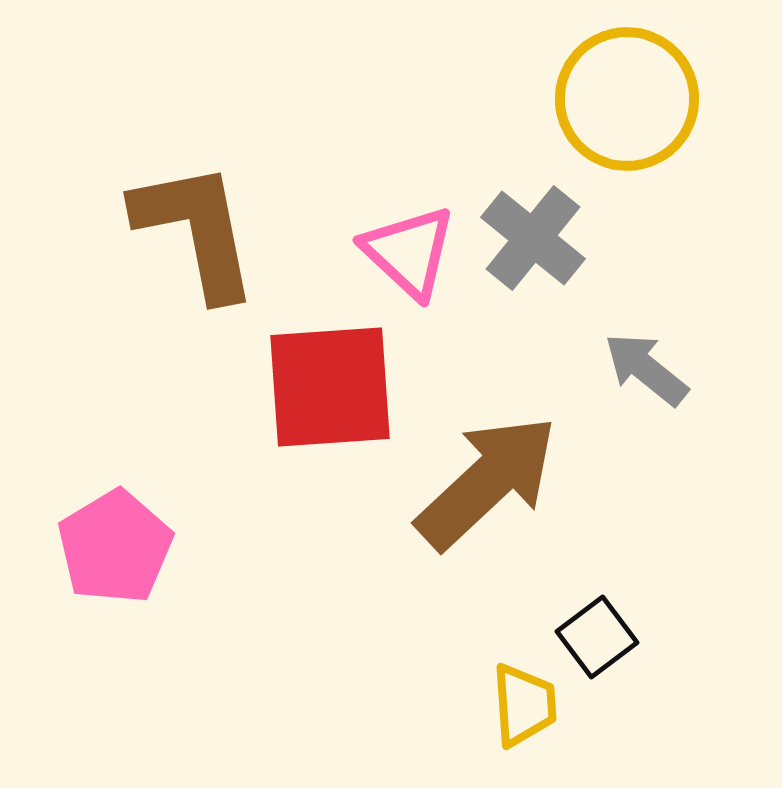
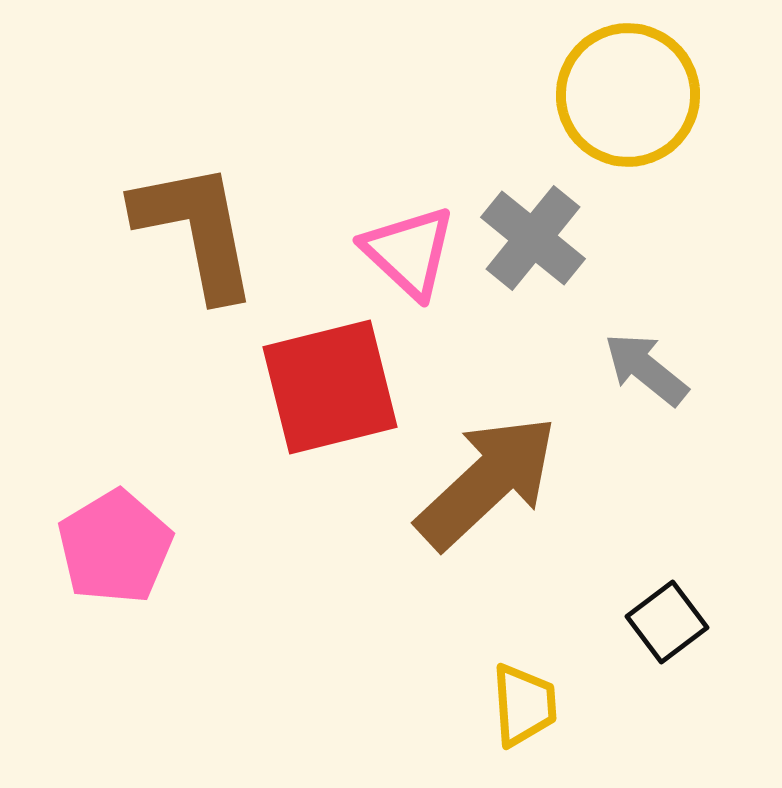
yellow circle: moved 1 px right, 4 px up
red square: rotated 10 degrees counterclockwise
black square: moved 70 px right, 15 px up
